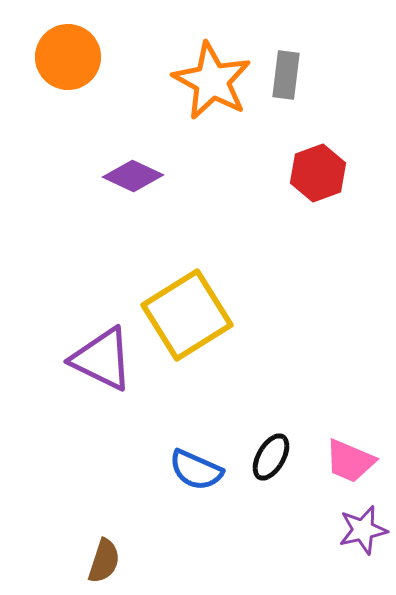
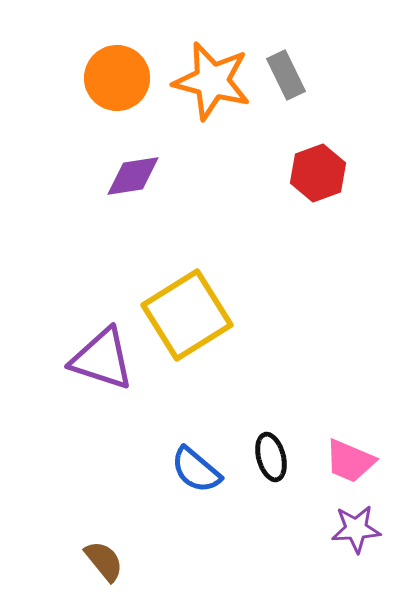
orange circle: moved 49 px right, 21 px down
gray rectangle: rotated 33 degrees counterclockwise
orange star: rotated 14 degrees counterclockwise
purple diamond: rotated 34 degrees counterclockwise
purple triangle: rotated 8 degrees counterclockwise
black ellipse: rotated 45 degrees counterclockwise
blue semicircle: rotated 16 degrees clockwise
purple star: moved 7 px left, 1 px up; rotated 9 degrees clockwise
brown semicircle: rotated 57 degrees counterclockwise
